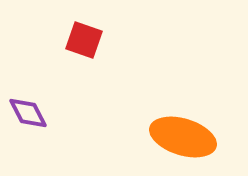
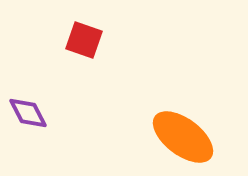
orange ellipse: rotated 20 degrees clockwise
